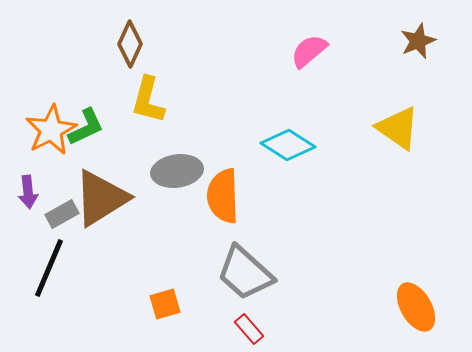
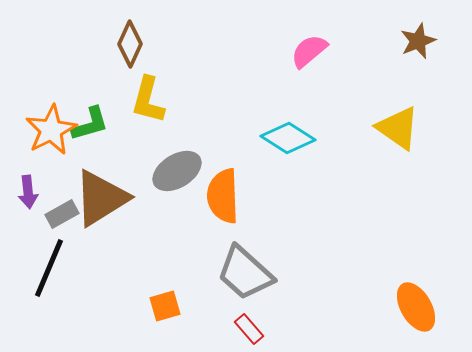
green L-shape: moved 4 px right, 3 px up; rotated 9 degrees clockwise
cyan diamond: moved 7 px up
gray ellipse: rotated 24 degrees counterclockwise
orange square: moved 2 px down
